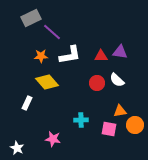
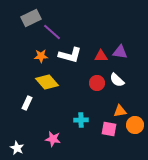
white L-shape: rotated 25 degrees clockwise
